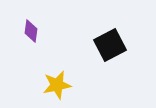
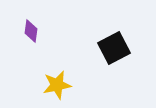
black square: moved 4 px right, 3 px down
